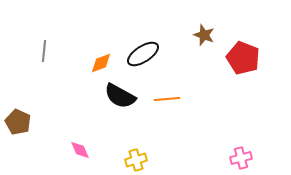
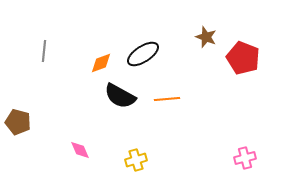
brown star: moved 2 px right, 2 px down
brown pentagon: rotated 10 degrees counterclockwise
pink cross: moved 4 px right
